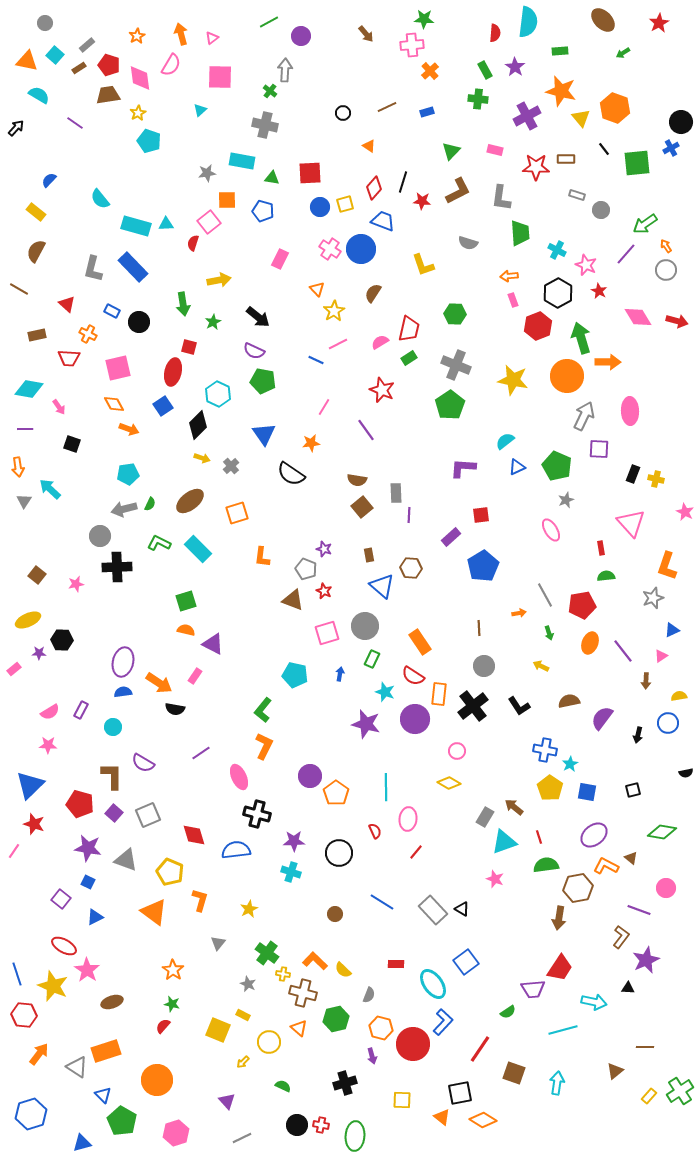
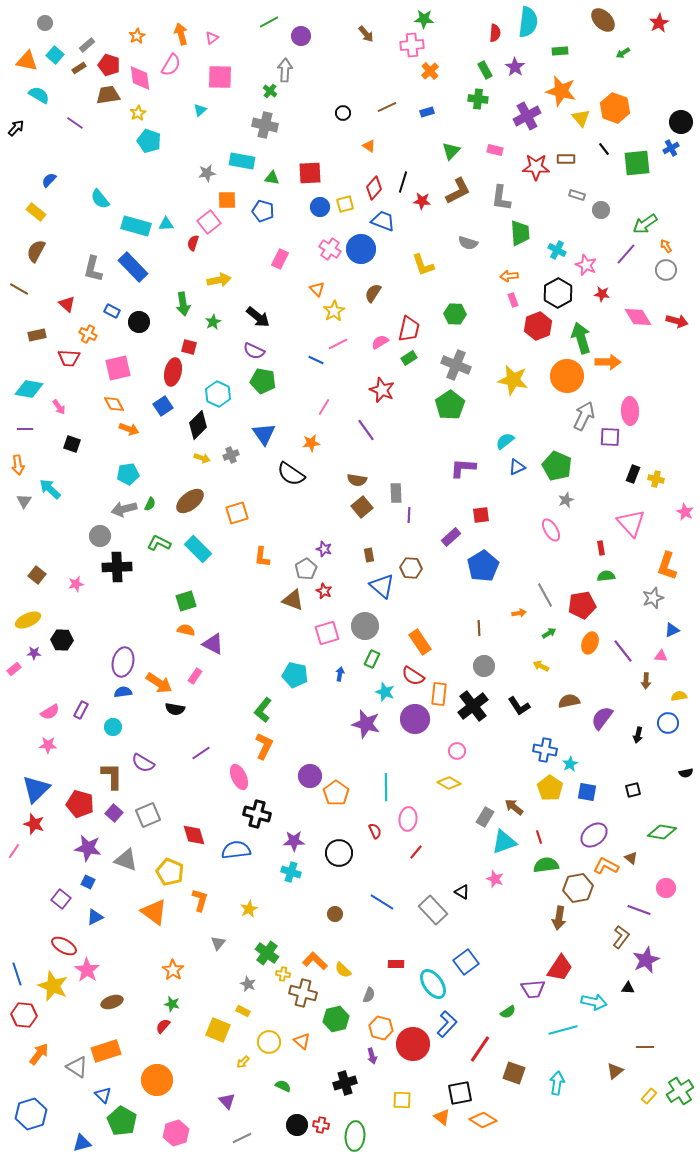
red star at (599, 291): moved 3 px right, 3 px down; rotated 21 degrees counterclockwise
purple square at (599, 449): moved 11 px right, 12 px up
gray cross at (231, 466): moved 11 px up; rotated 21 degrees clockwise
orange arrow at (18, 467): moved 2 px up
gray pentagon at (306, 569): rotated 20 degrees clockwise
green arrow at (549, 633): rotated 104 degrees counterclockwise
purple star at (39, 653): moved 5 px left
pink triangle at (661, 656): rotated 40 degrees clockwise
blue triangle at (30, 785): moved 6 px right, 4 px down
black triangle at (462, 909): moved 17 px up
yellow rectangle at (243, 1015): moved 4 px up
blue L-shape at (443, 1022): moved 4 px right, 2 px down
orange triangle at (299, 1028): moved 3 px right, 13 px down
